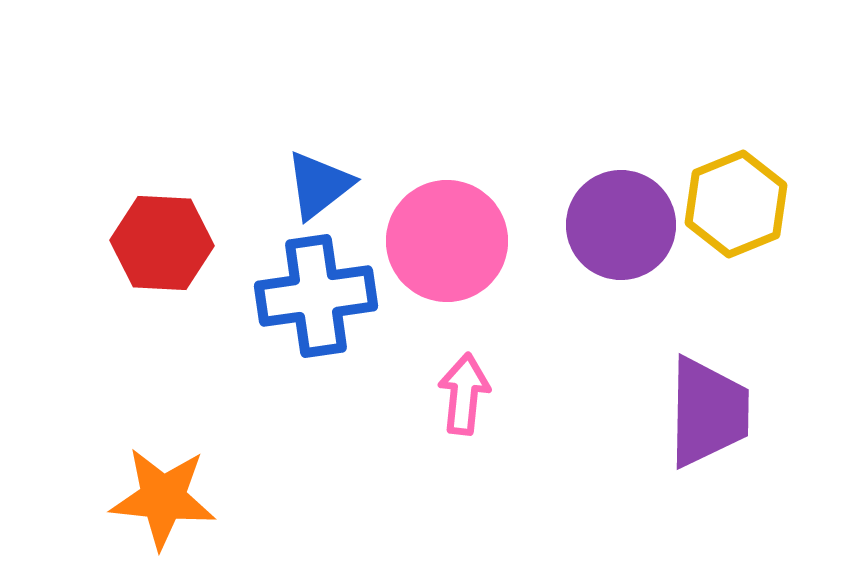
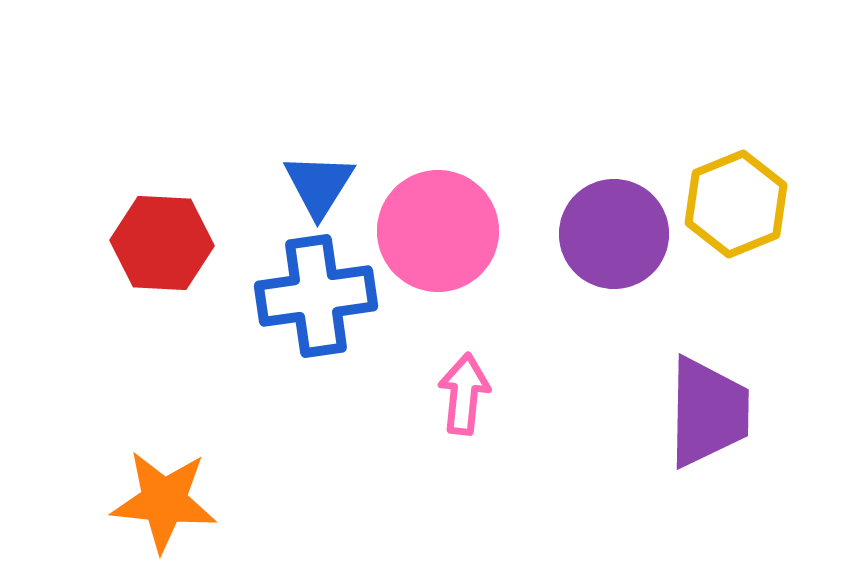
blue triangle: rotated 20 degrees counterclockwise
purple circle: moved 7 px left, 9 px down
pink circle: moved 9 px left, 10 px up
orange star: moved 1 px right, 3 px down
